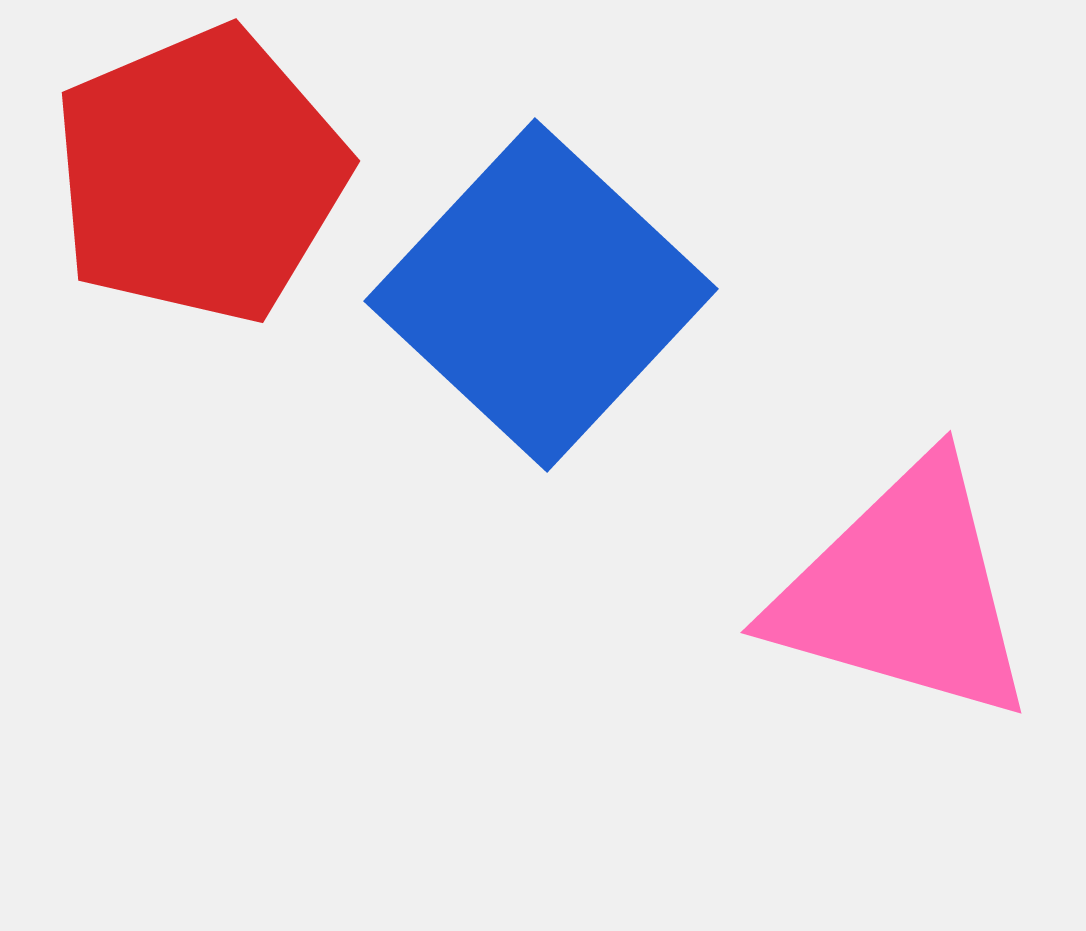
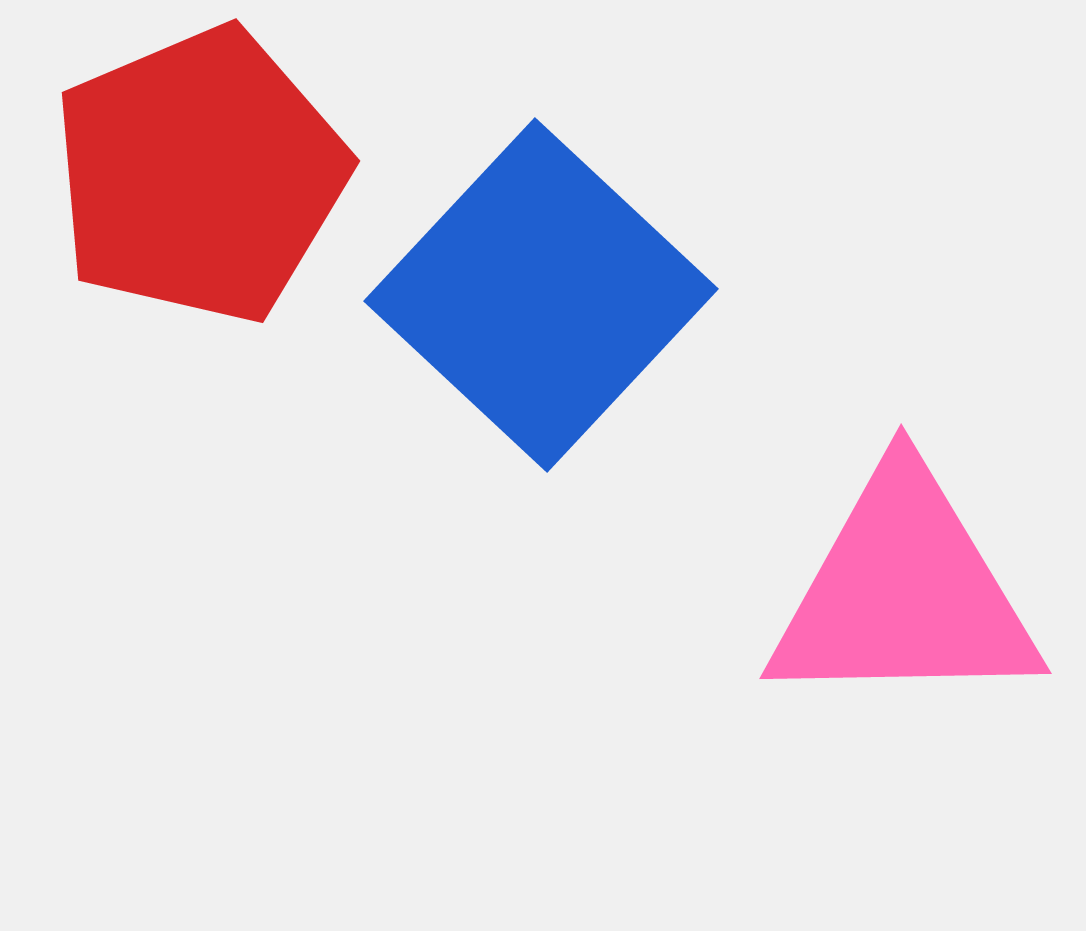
pink triangle: rotated 17 degrees counterclockwise
